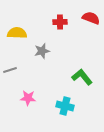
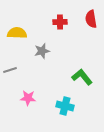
red semicircle: moved 1 px down; rotated 120 degrees counterclockwise
